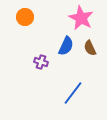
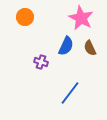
blue line: moved 3 px left
